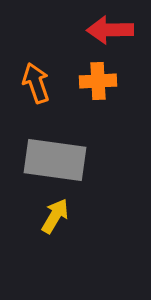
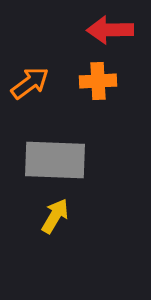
orange arrow: moved 6 px left; rotated 72 degrees clockwise
gray rectangle: rotated 6 degrees counterclockwise
